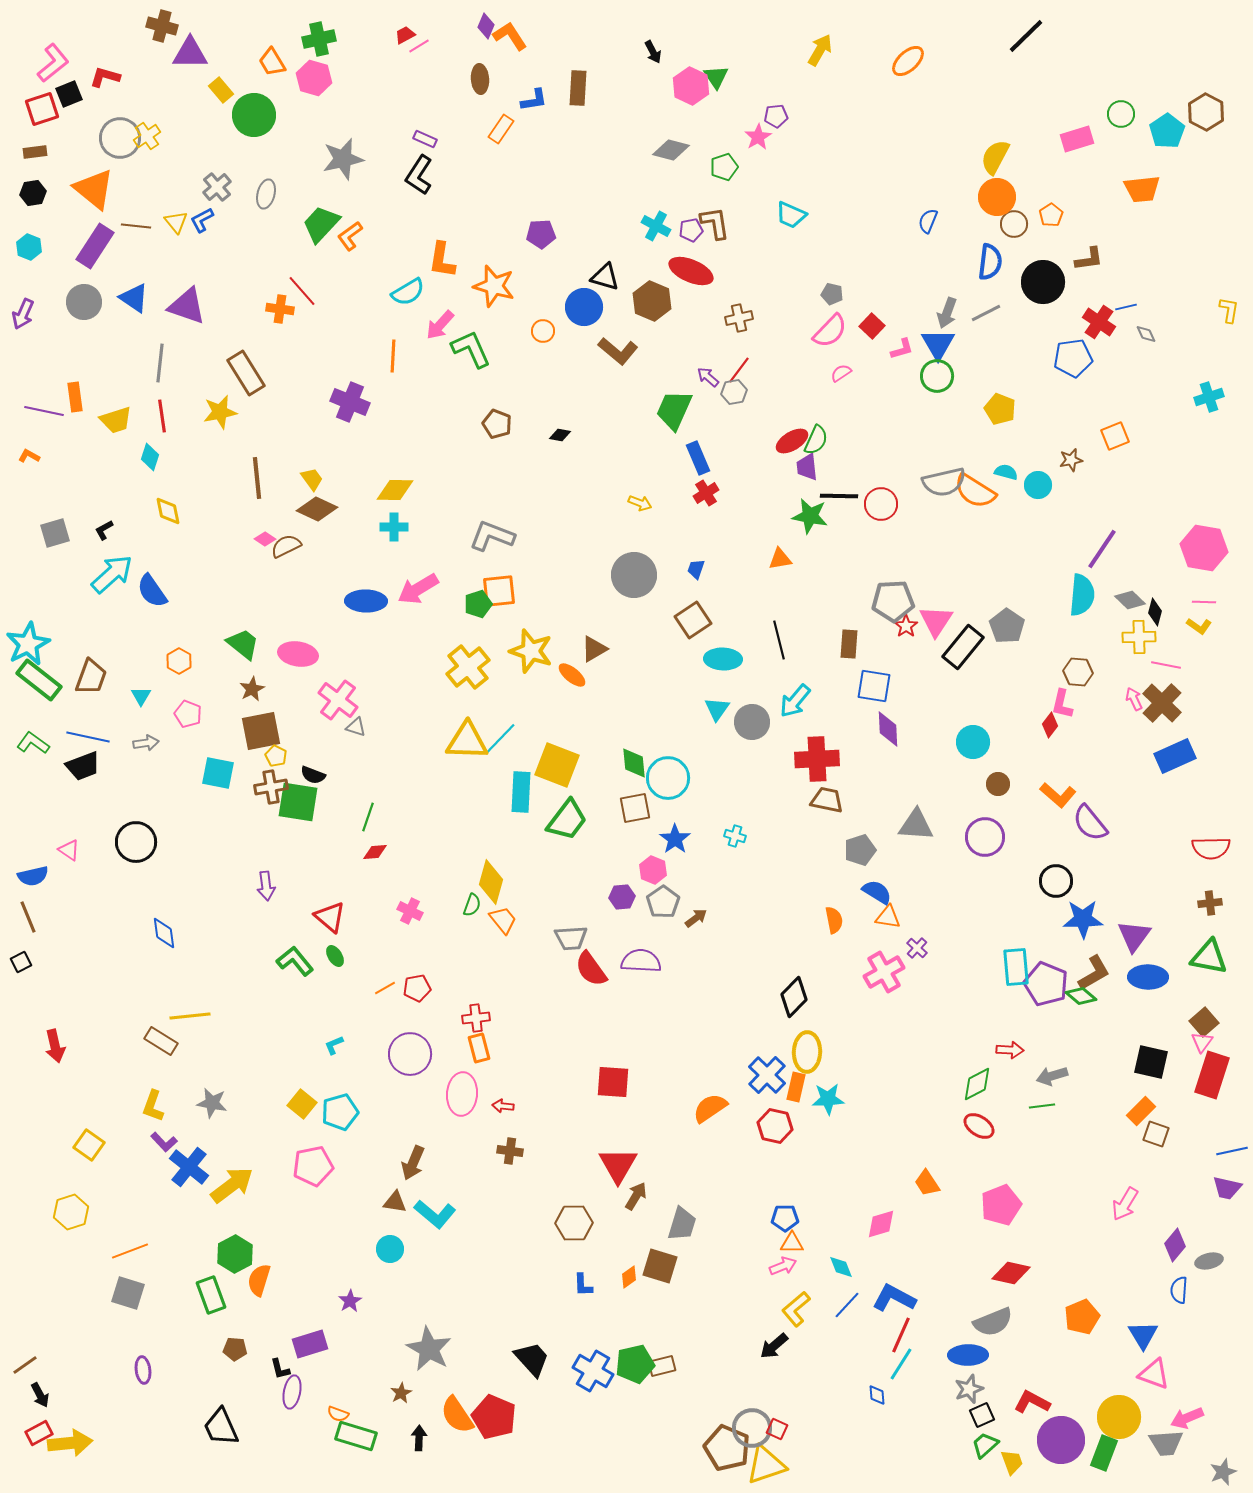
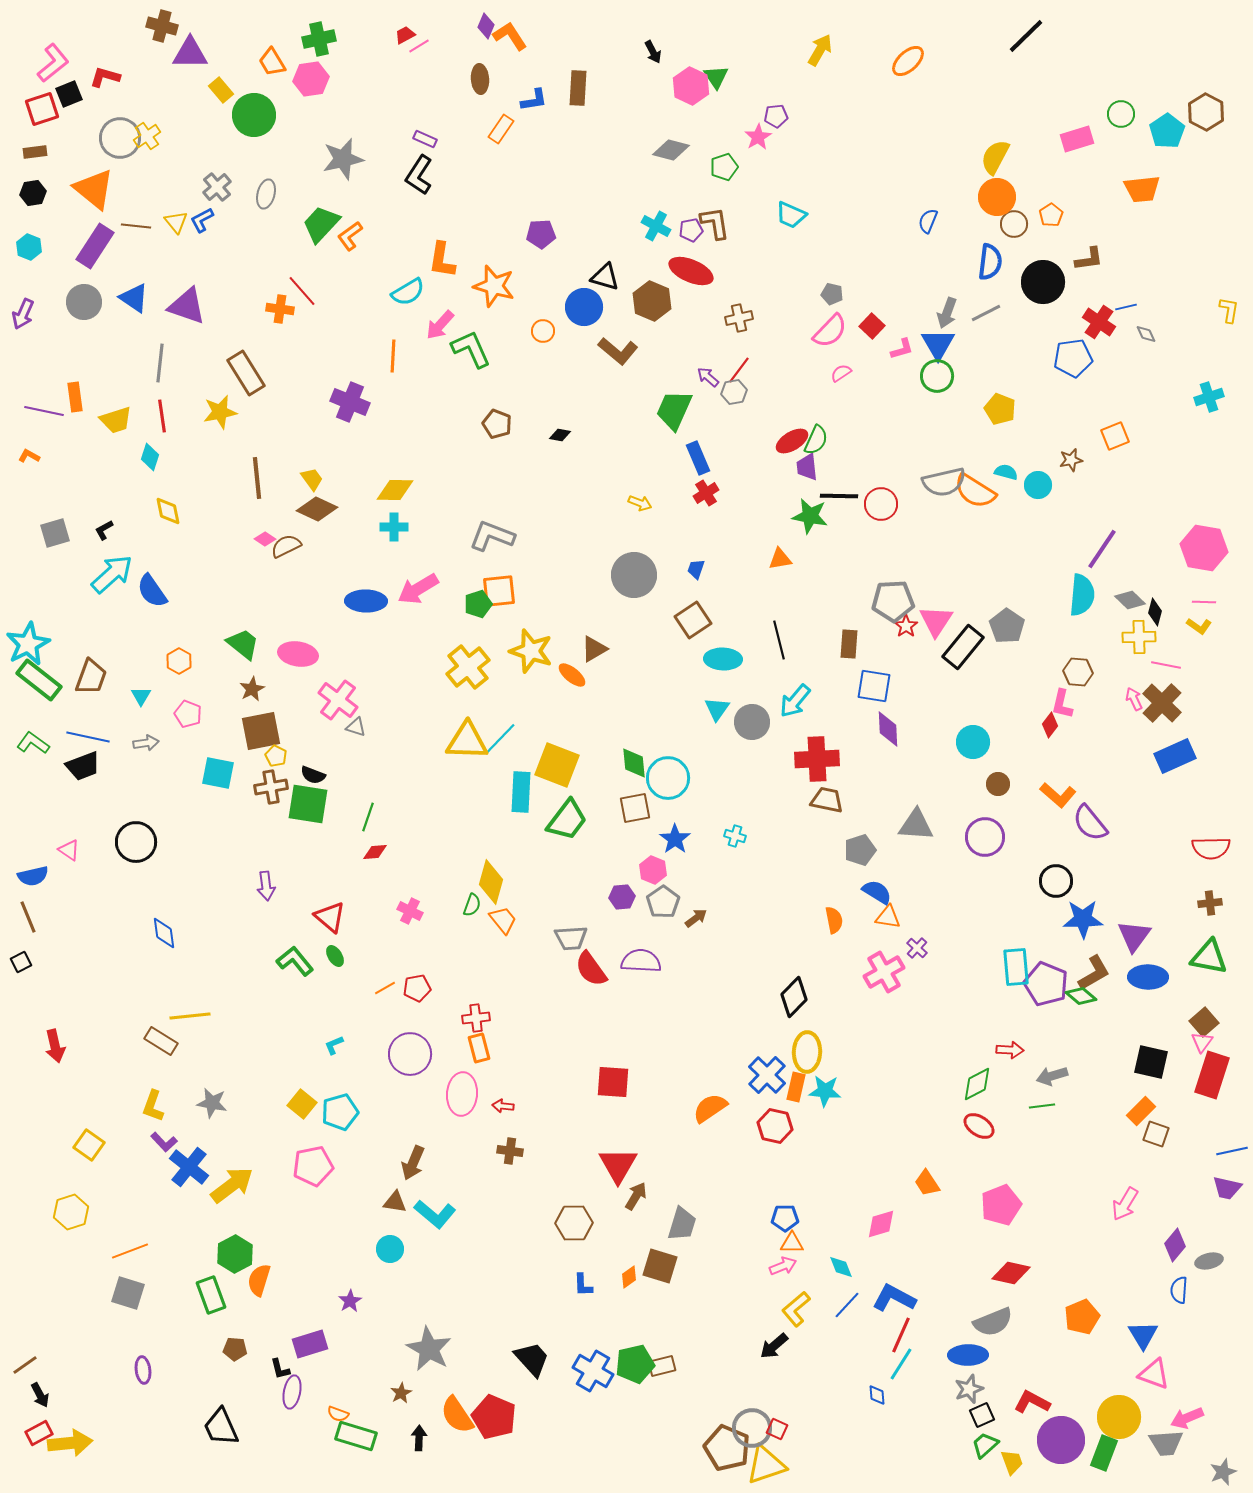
pink hexagon at (314, 78): moved 3 px left, 1 px down; rotated 24 degrees counterclockwise
green square at (298, 802): moved 10 px right, 2 px down
cyan star at (828, 1099): moved 3 px left, 8 px up; rotated 8 degrees clockwise
